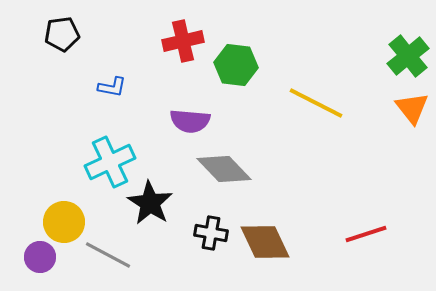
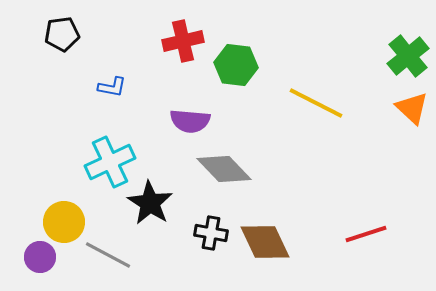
orange triangle: rotated 9 degrees counterclockwise
